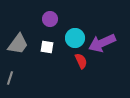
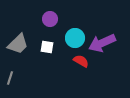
gray trapezoid: rotated 10 degrees clockwise
red semicircle: rotated 35 degrees counterclockwise
